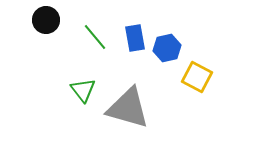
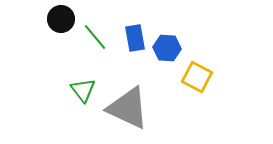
black circle: moved 15 px right, 1 px up
blue hexagon: rotated 16 degrees clockwise
gray triangle: rotated 9 degrees clockwise
